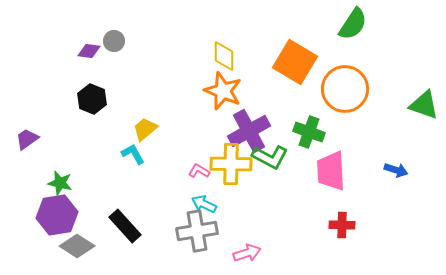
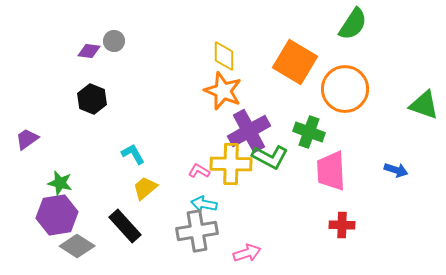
yellow trapezoid: moved 59 px down
cyan arrow: rotated 15 degrees counterclockwise
